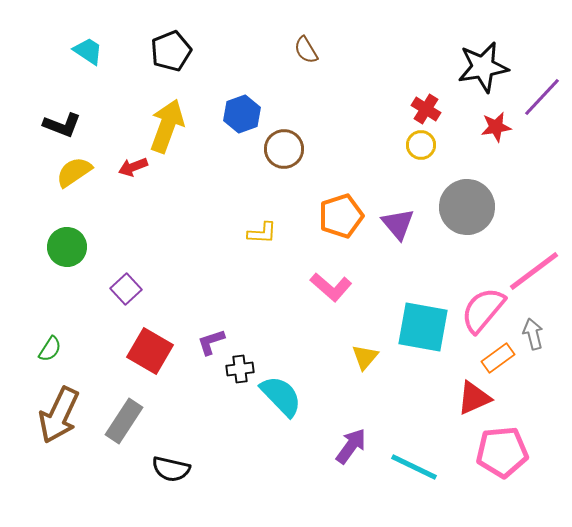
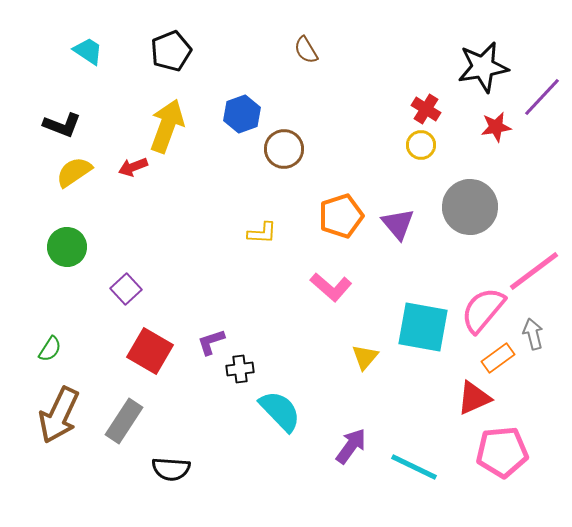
gray circle: moved 3 px right
cyan semicircle: moved 1 px left, 15 px down
black semicircle: rotated 9 degrees counterclockwise
